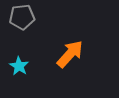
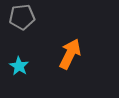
orange arrow: rotated 16 degrees counterclockwise
